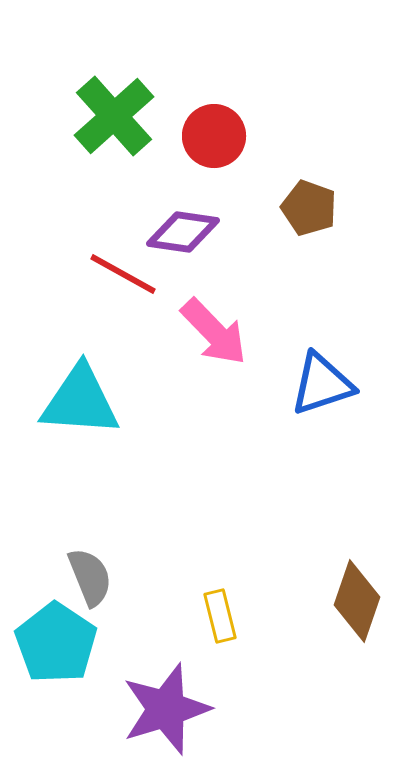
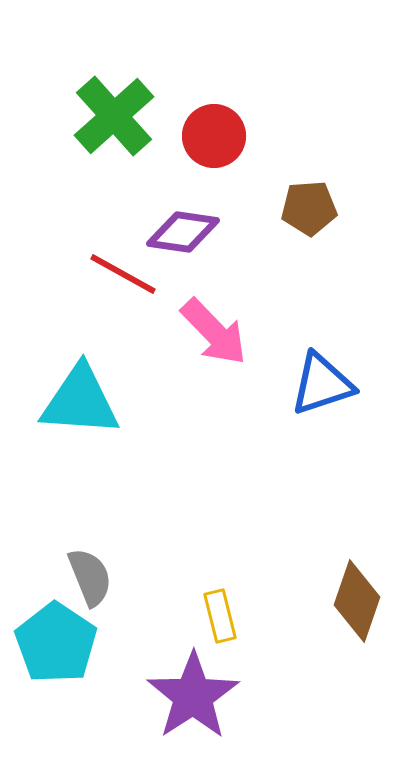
brown pentagon: rotated 24 degrees counterclockwise
purple star: moved 27 px right, 13 px up; rotated 16 degrees counterclockwise
